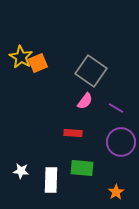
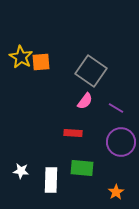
orange square: moved 3 px right, 1 px up; rotated 18 degrees clockwise
